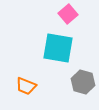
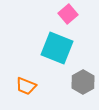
cyan square: moved 1 px left; rotated 12 degrees clockwise
gray hexagon: rotated 15 degrees clockwise
